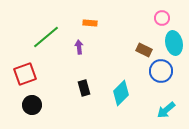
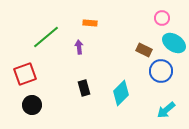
cyan ellipse: rotated 45 degrees counterclockwise
